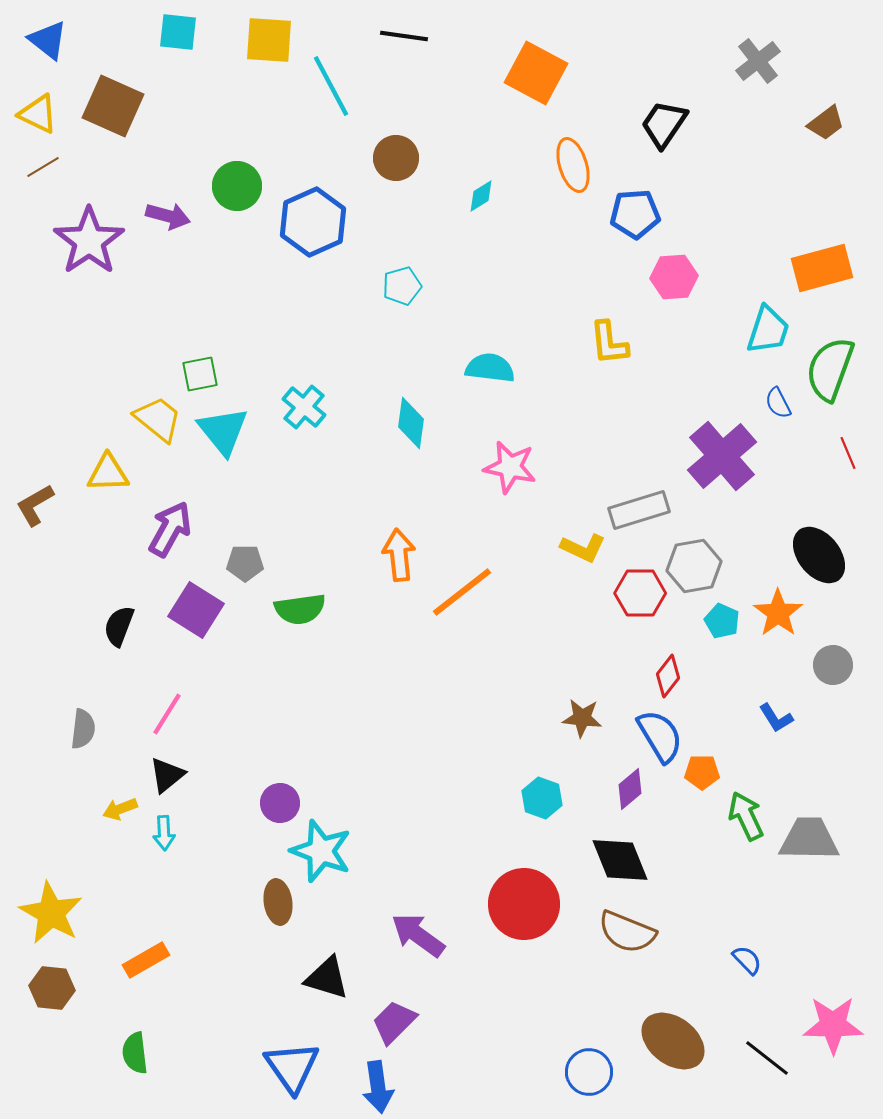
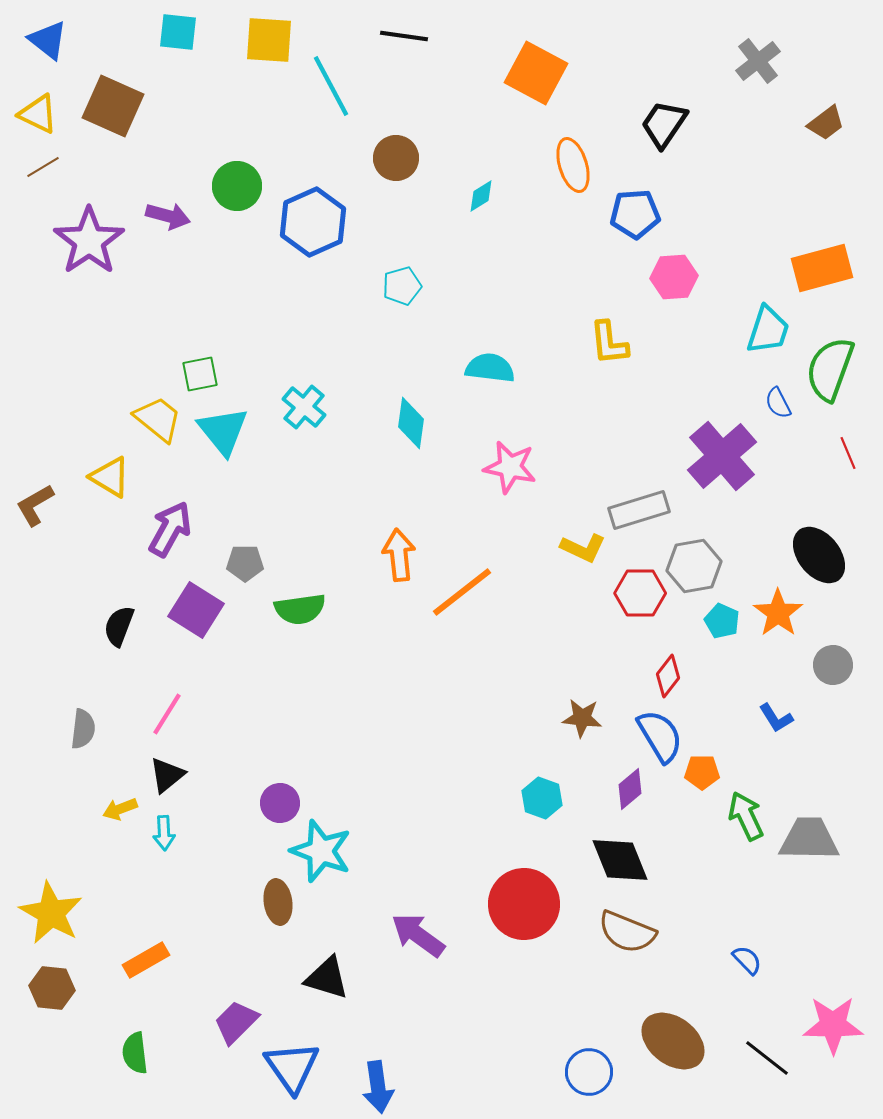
yellow triangle at (108, 473): moved 2 px right, 4 px down; rotated 33 degrees clockwise
purple trapezoid at (394, 1022): moved 158 px left
